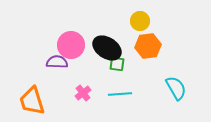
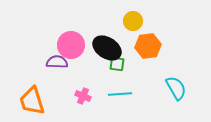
yellow circle: moved 7 px left
pink cross: moved 3 px down; rotated 28 degrees counterclockwise
